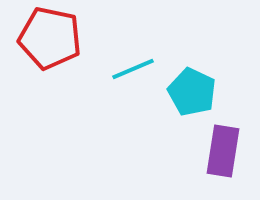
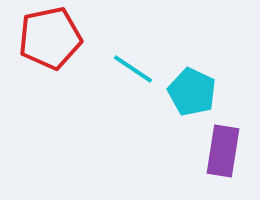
red pentagon: rotated 24 degrees counterclockwise
cyan line: rotated 57 degrees clockwise
